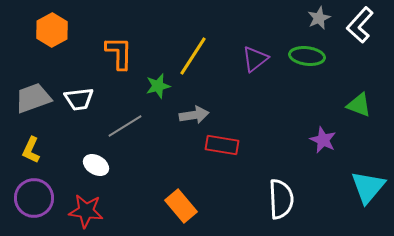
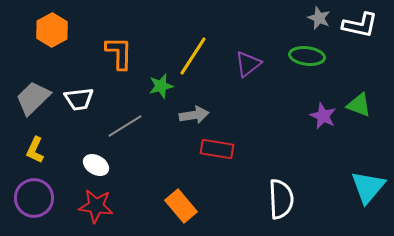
gray star: rotated 25 degrees counterclockwise
white L-shape: rotated 120 degrees counterclockwise
purple triangle: moved 7 px left, 5 px down
green star: moved 3 px right
gray trapezoid: rotated 24 degrees counterclockwise
purple star: moved 24 px up
red rectangle: moved 5 px left, 4 px down
yellow L-shape: moved 4 px right
red star: moved 10 px right, 5 px up
